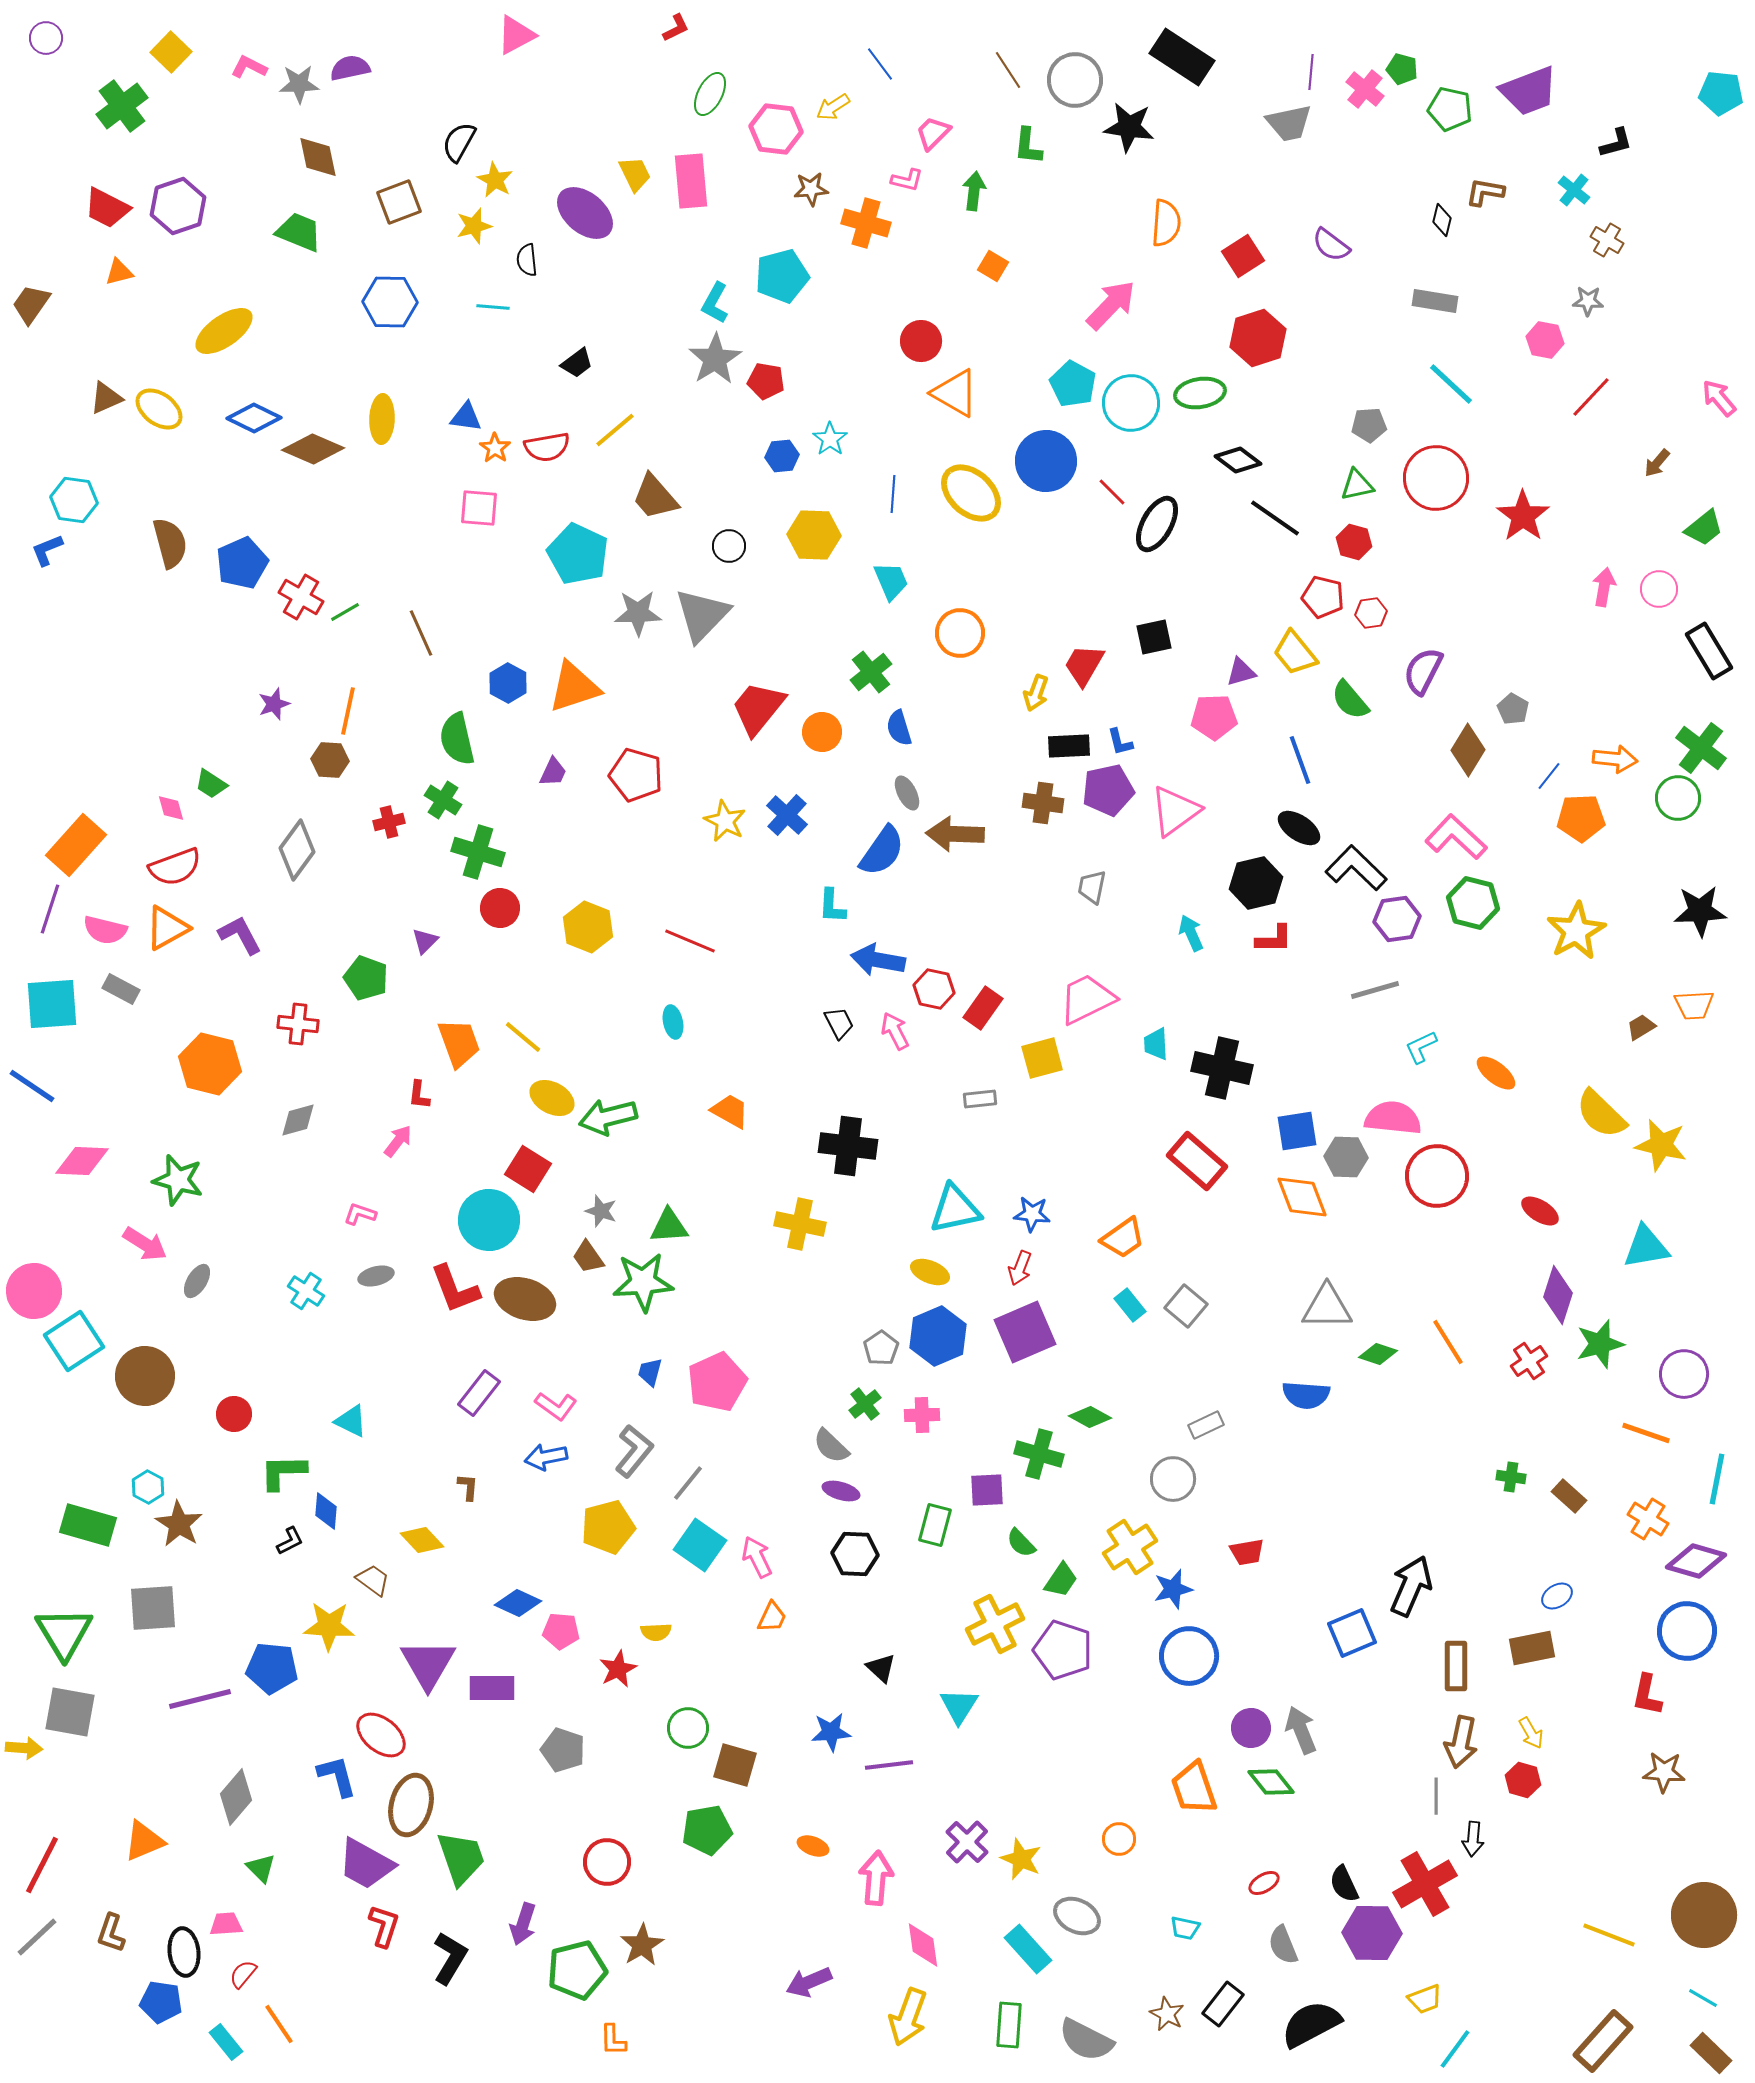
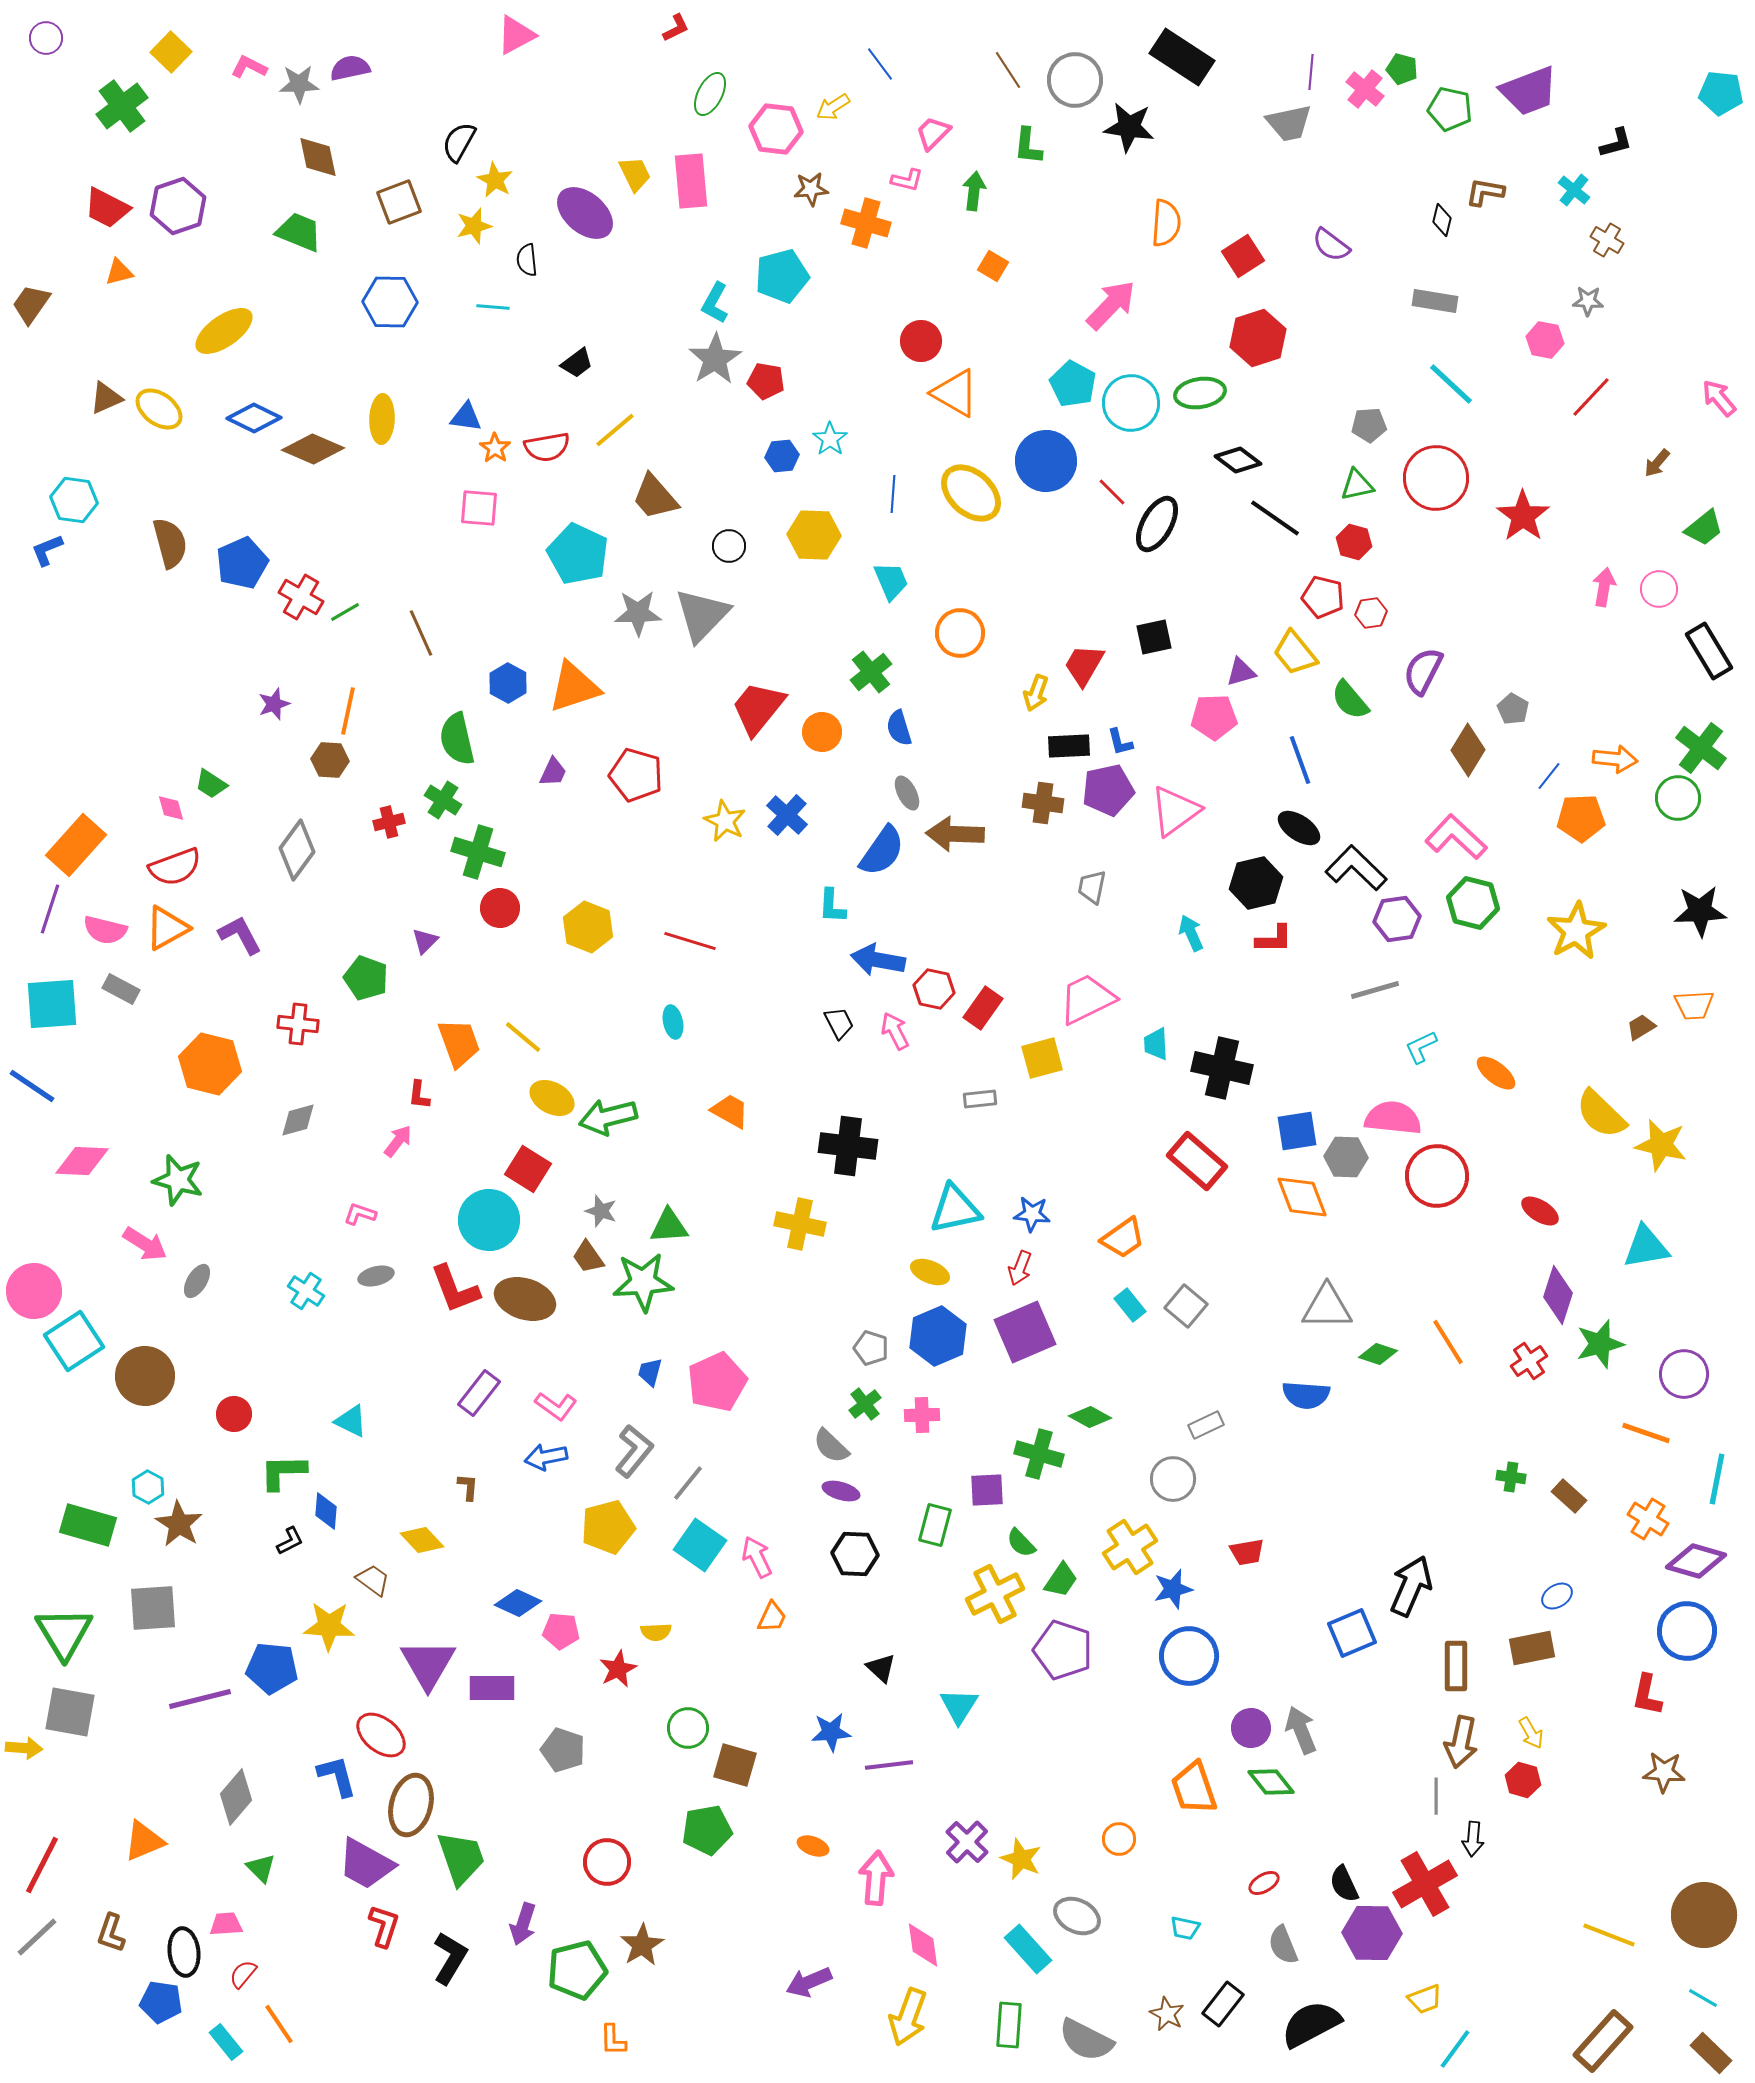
red line at (690, 941): rotated 6 degrees counterclockwise
gray pentagon at (881, 1348): moved 10 px left; rotated 20 degrees counterclockwise
yellow cross at (995, 1624): moved 30 px up
